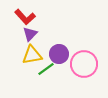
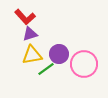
purple triangle: rotated 28 degrees clockwise
